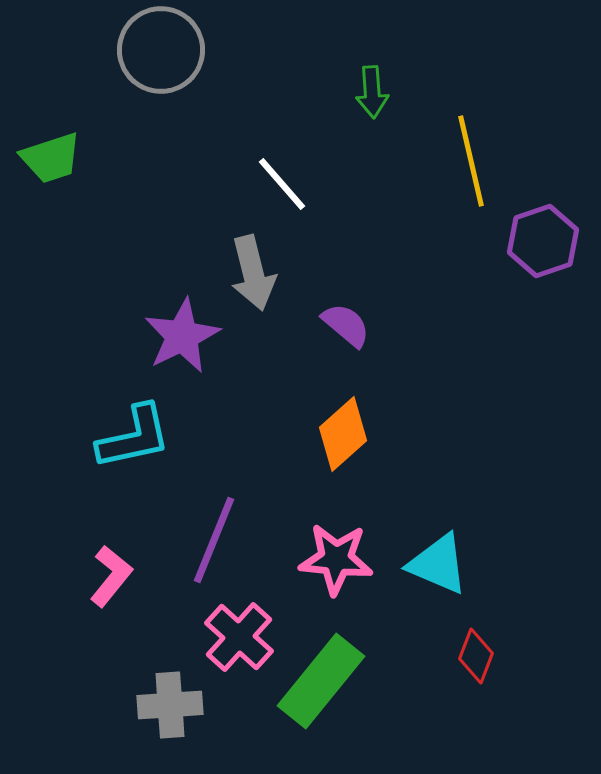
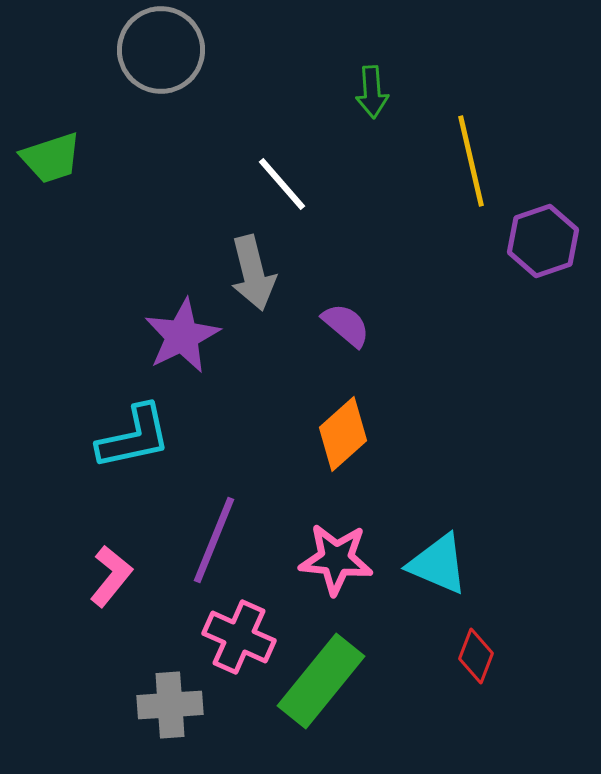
pink cross: rotated 18 degrees counterclockwise
